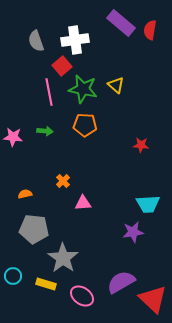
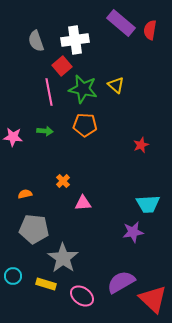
red star: rotated 28 degrees counterclockwise
